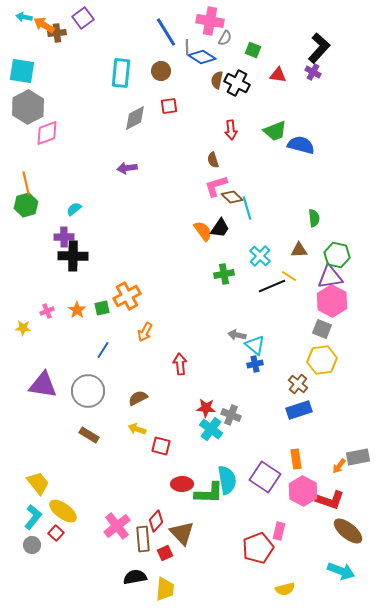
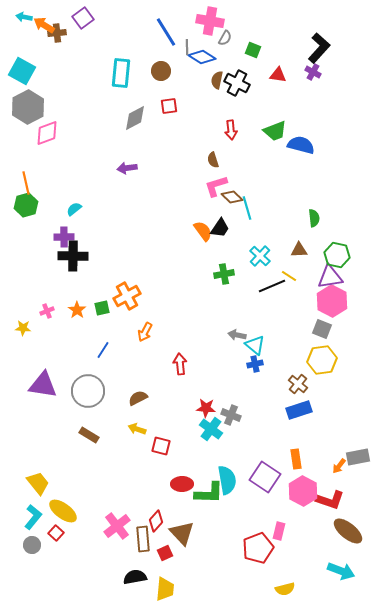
cyan square at (22, 71): rotated 20 degrees clockwise
